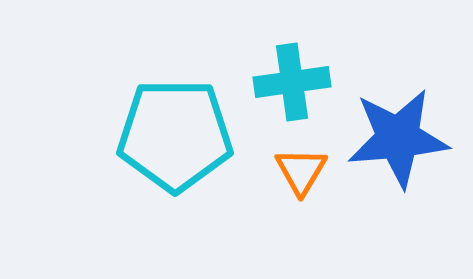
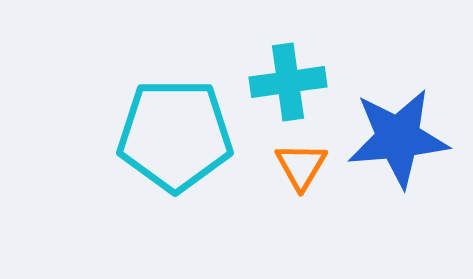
cyan cross: moved 4 px left
orange triangle: moved 5 px up
